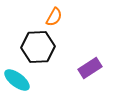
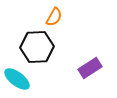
black hexagon: moved 1 px left
cyan ellipse: moved 1 px up
